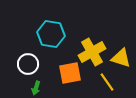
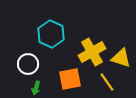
cyan hexagon: rotated 16 degrees clockwise
orange square: moved 6 px down
